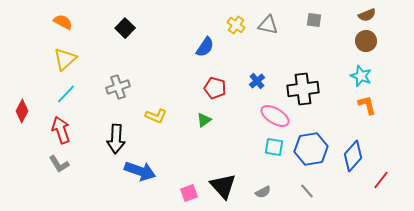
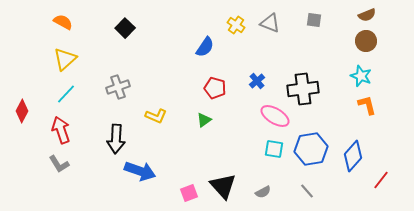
gray triangle: moved 2 px right, 2 px up; rotated 10 degrees clockwise
cyan square: moved 2 px down
